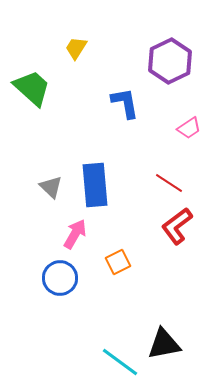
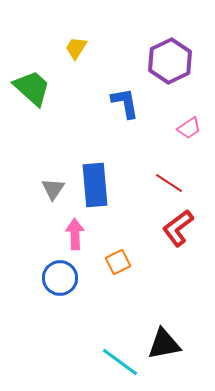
gray triangle: moved 2 px right, 2 px down; rotated 20 degrees clockwise
red L-shape: moved 1 px right, 2 px down
pink arrow: rotated 32 degrees counterclockwise
